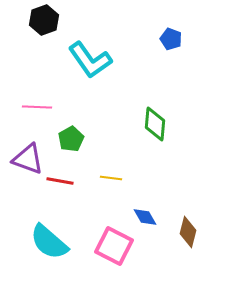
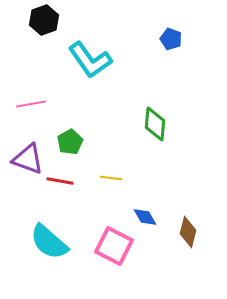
pink line: moved 6 px left, 3 px up; rotated 12 degrees counterclockwise
green pentagon: moved 1 px left, 3 px down
